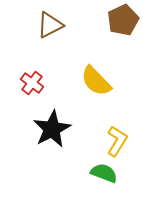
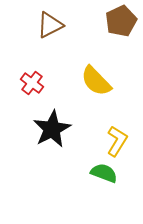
brown pentagon: moved 2 px left, 1 px down
